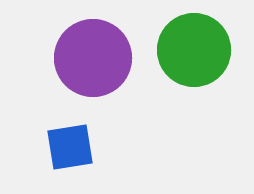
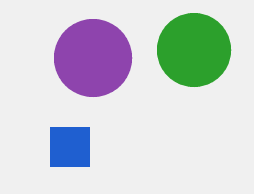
blue square: rotated 9 degrees clockwise
